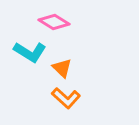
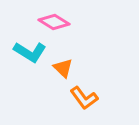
orange triangle: moved 1 px right
orange L-shape: moved 18 px right; rotated 12 degrees clockwise
